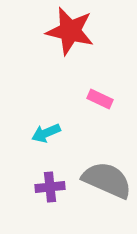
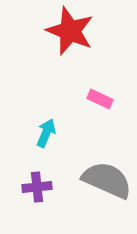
red star: rotated 9 degrees clockwise
cyan arrow: rotated 136 degrees clockwise
purple cross: moved 13 px left
